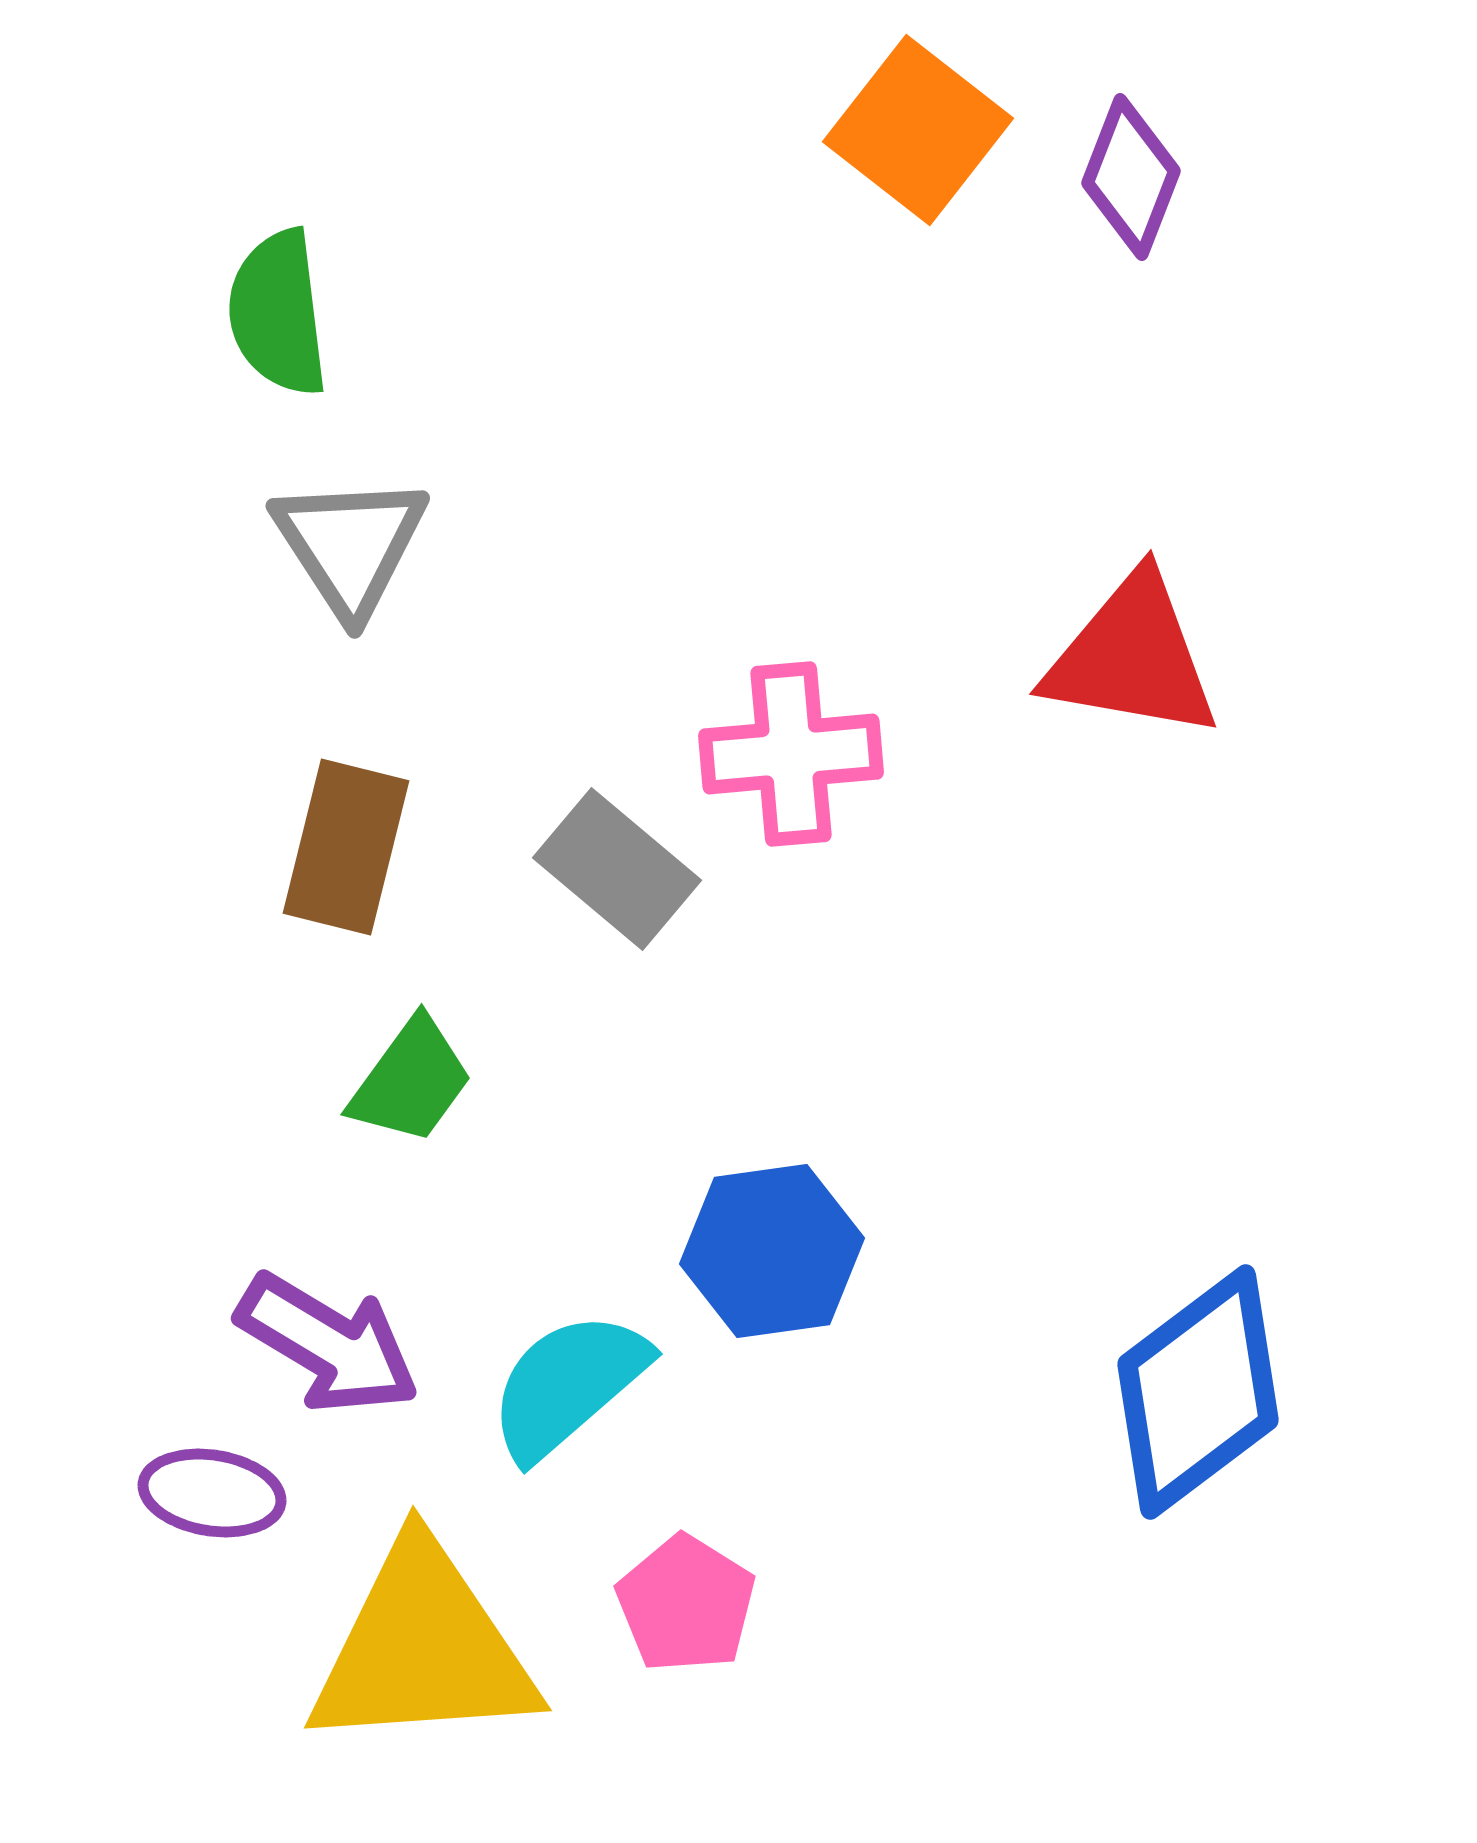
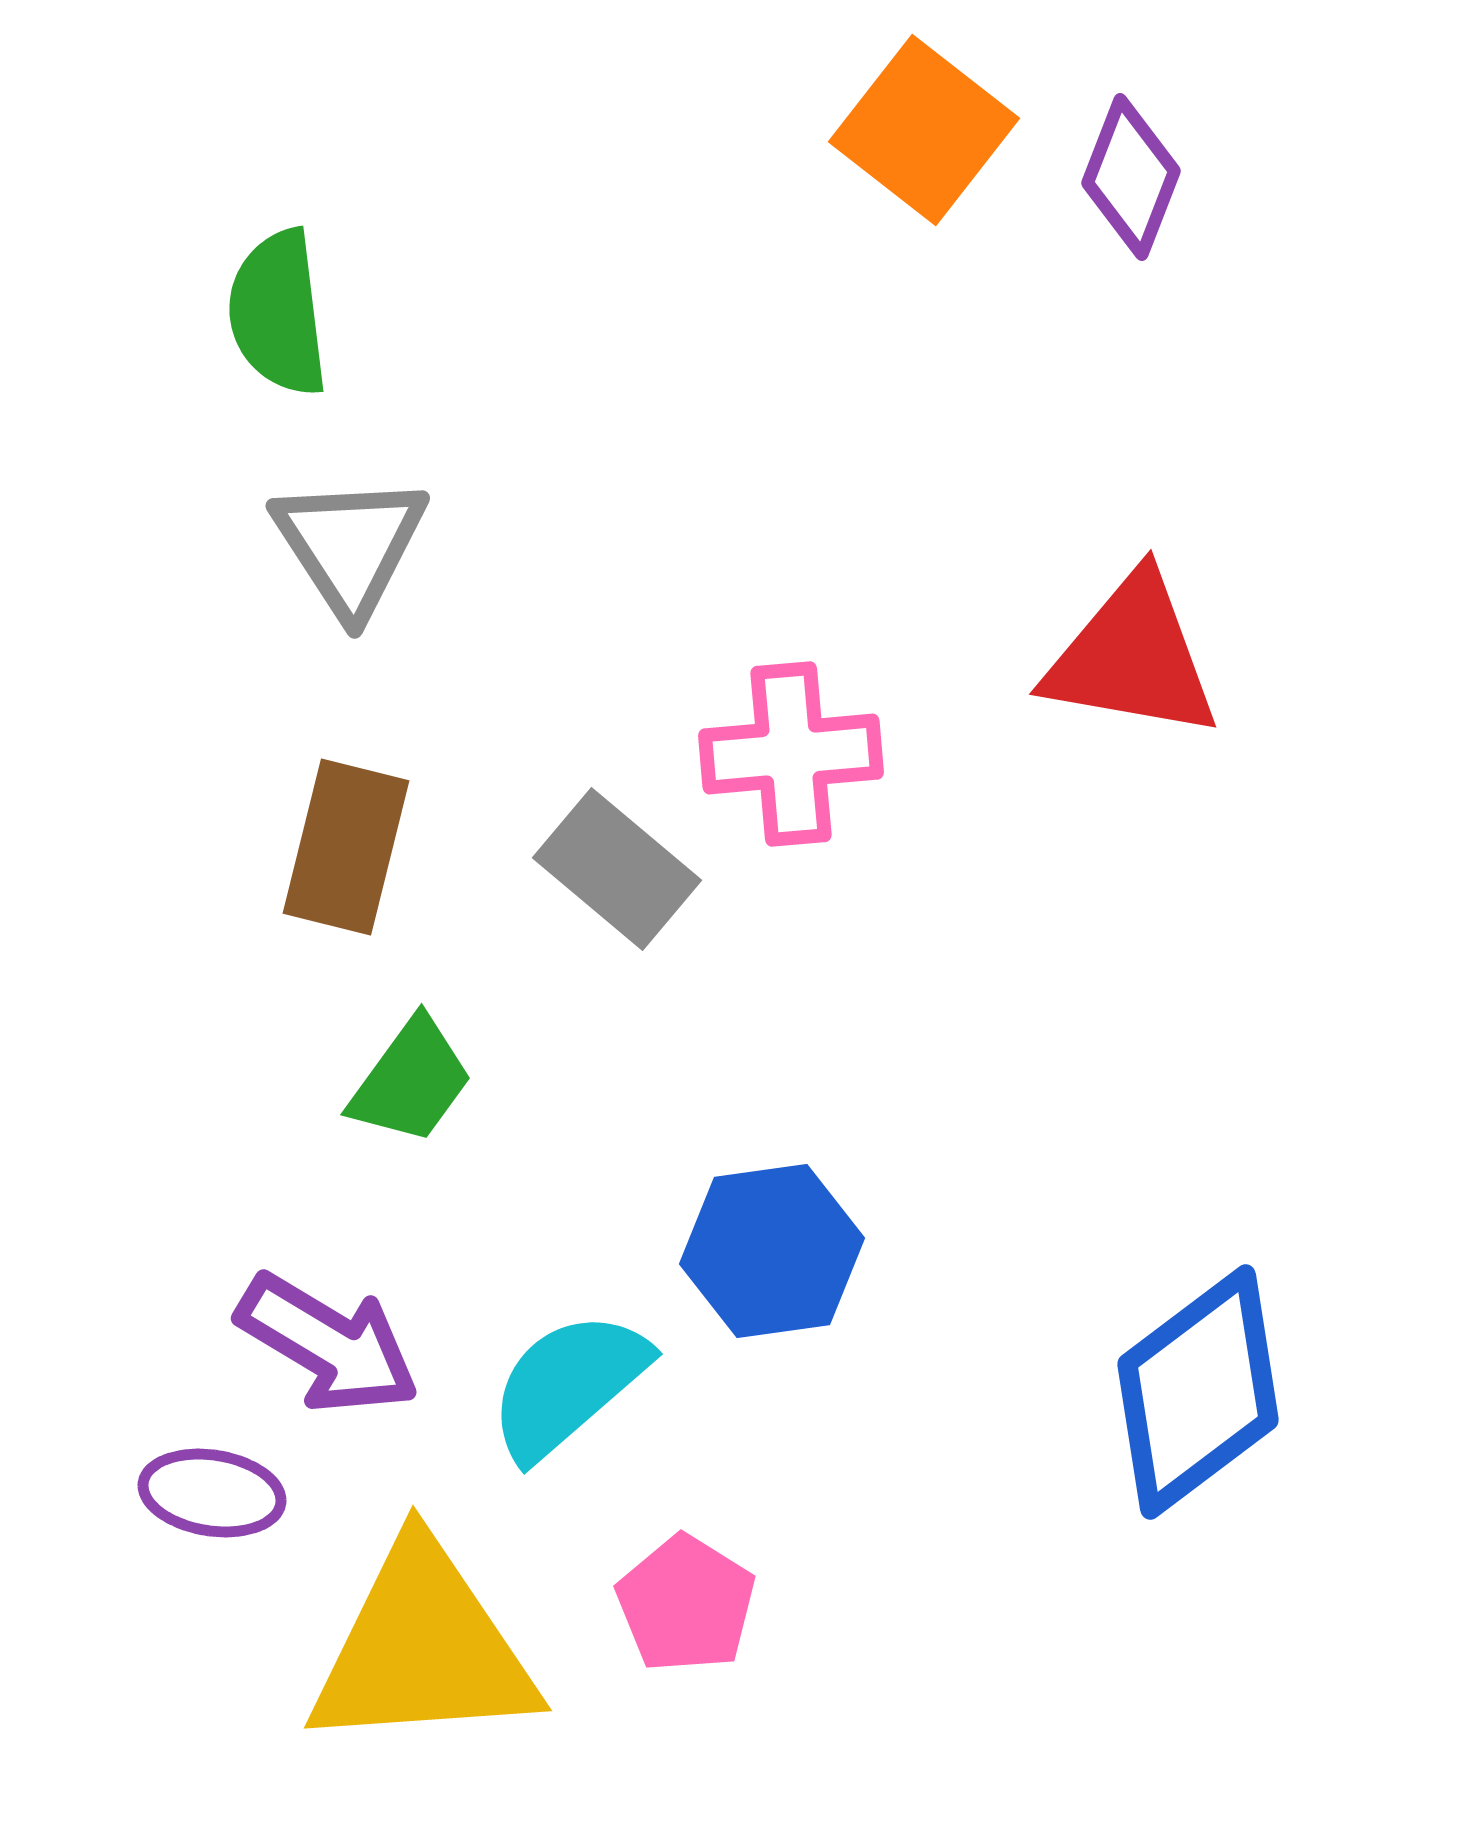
orange square: moved 6 px right
